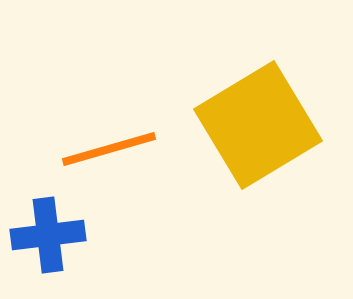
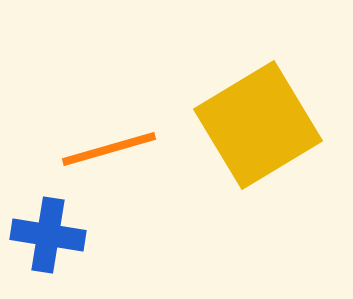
blue cross: rotated 16 degrees clockwise
